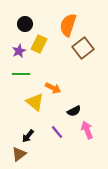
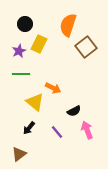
brown square: moved 3 px right, 1 px up
black arrow: moved 1 px right, 8 px up
